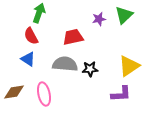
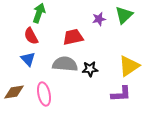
blue triangle: rotated 14 degrees clockwise
